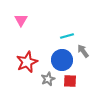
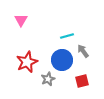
red square: moved 12 px right; rotated 16 degrees counterclockwise
